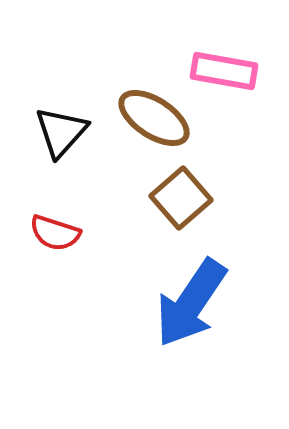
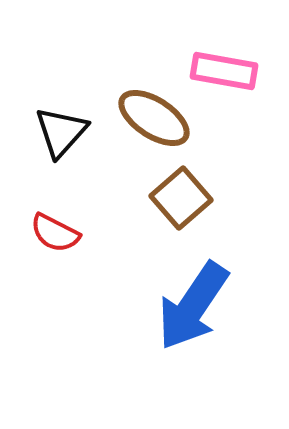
red semicircle: rotated 9 degrees clockwise
blue arrow: moved 2 px right, 3 px down
